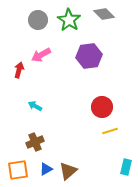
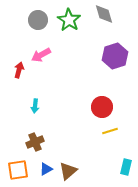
gray diamond: rotated 30 degrees clockwise
purple hexagon: moved 26 px right; rotated 10 degrees counterclockwise
cyan arrow: rotated 112 degrees counterclockwise
